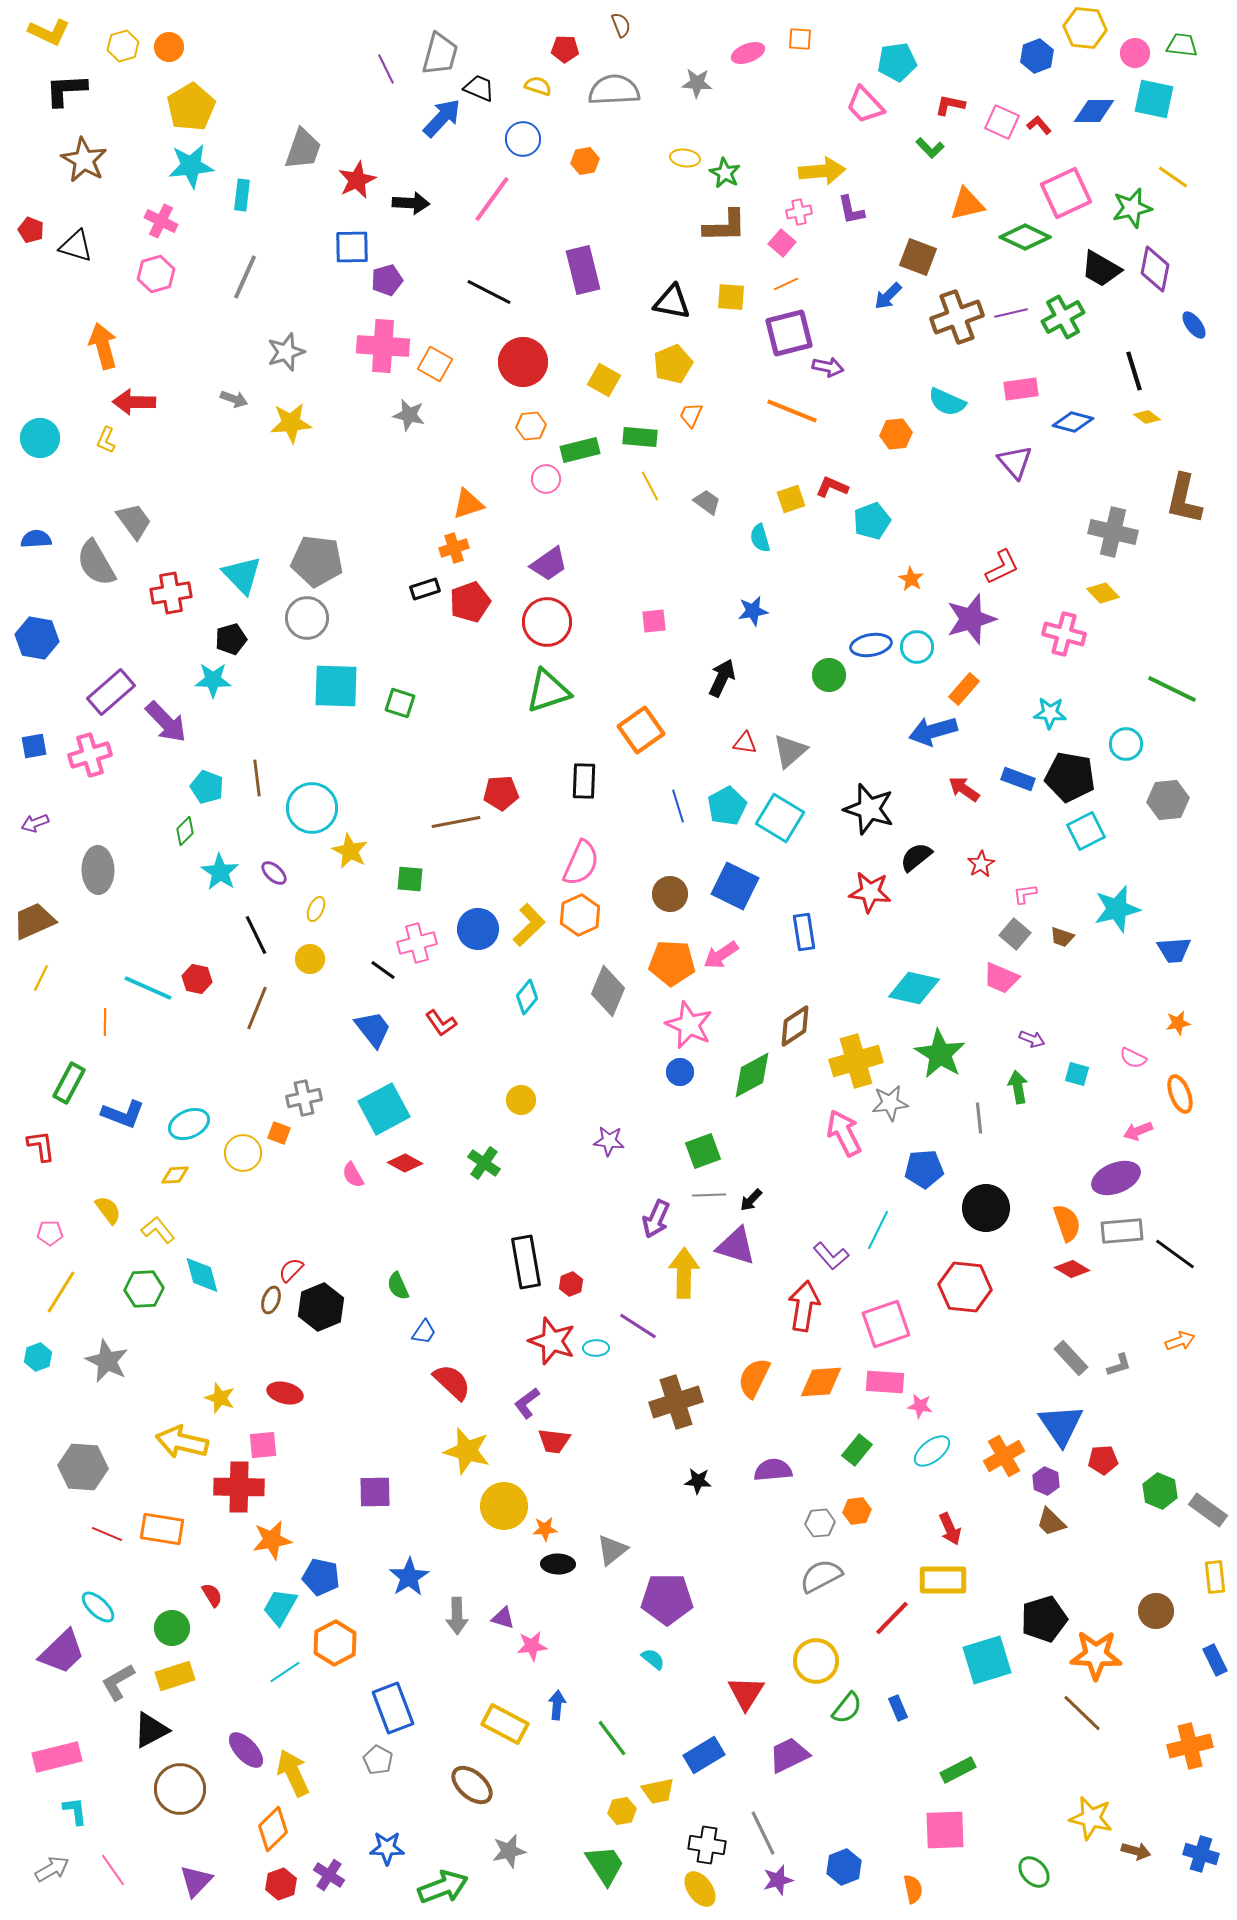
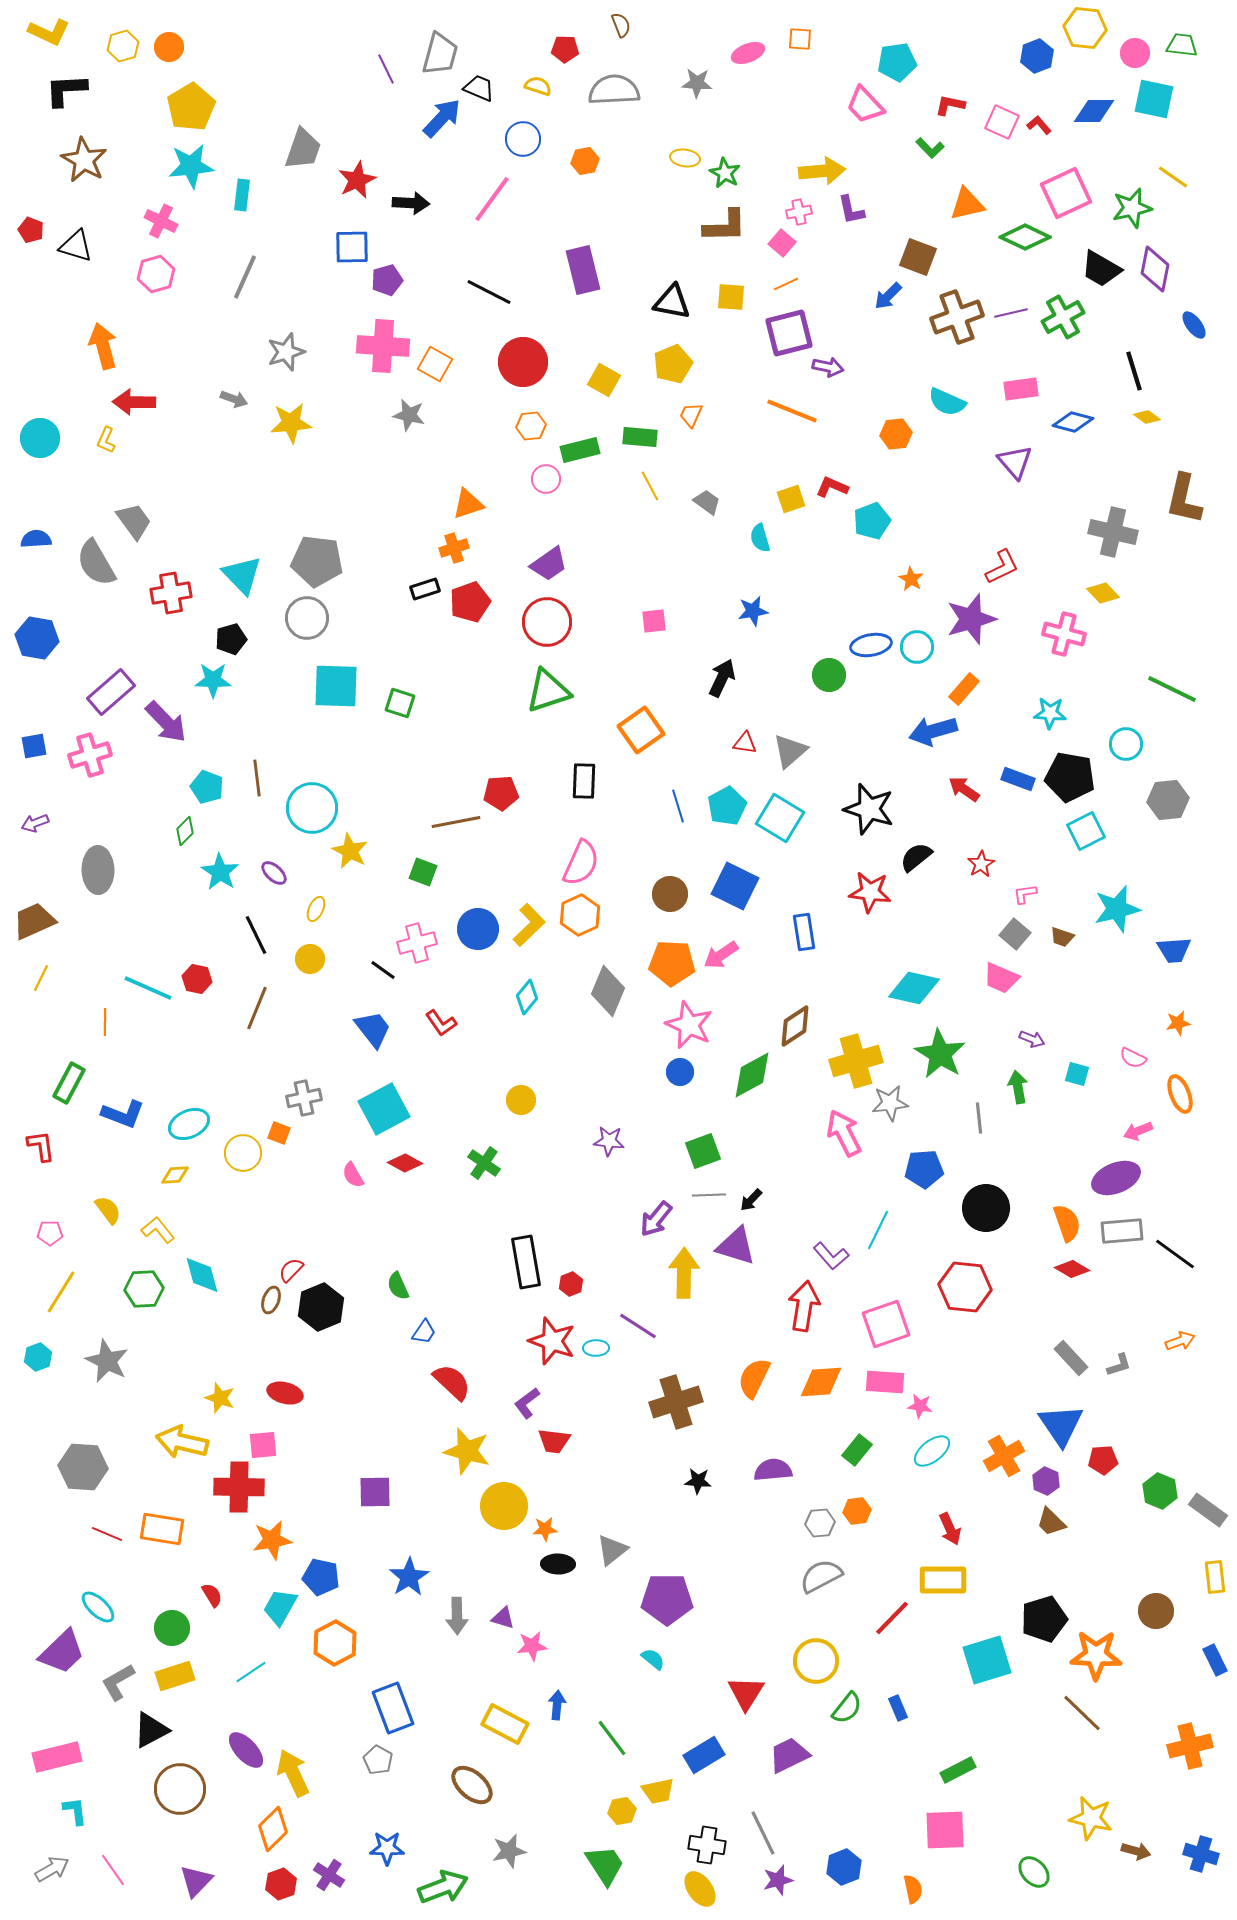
green square at (410, 879): moved 13 px right, 7 px up; rotated 16 degrees clockwise
purple arrow at (656, 1219): rotated 15 degrees clockwise
cyan line at (285, 1672): moved 34 px left
